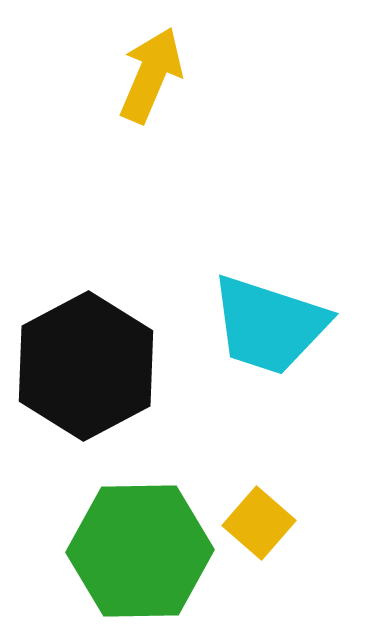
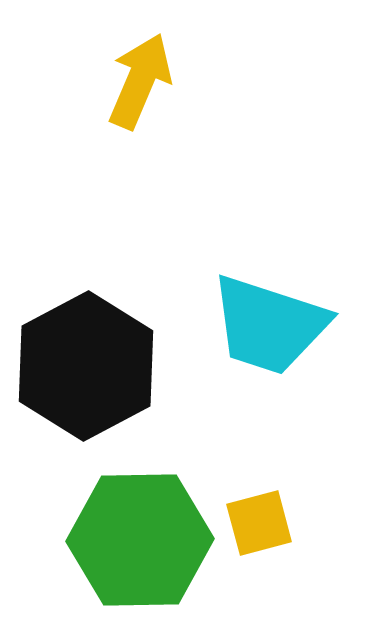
yellow arrow: moved 11 px left, 6 px down
yellow square: rotated 34 degrees clockwise
green hexagon: moved 11 px up
